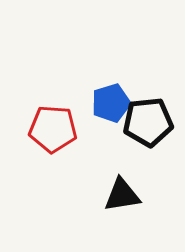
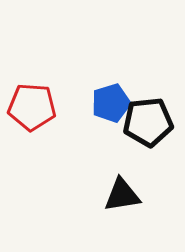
red pentagon: moved 21 px left, 22 px up
